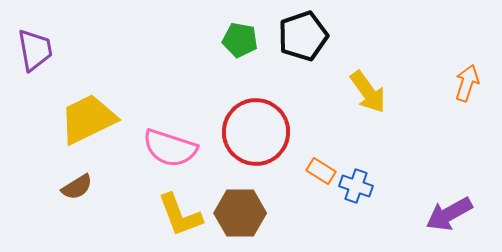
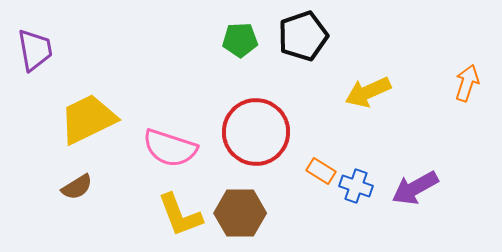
green pentagon: rotated 12 degrees counterclockwise
yellow arrow: rotated 102 degrees clockwise
purple arrow: moved 34 px left, 26 px up
